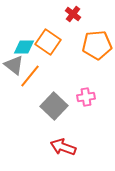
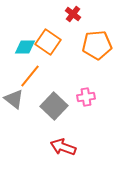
cyan diamond: moved 1 px right
gray triangle: moved 34 px down
